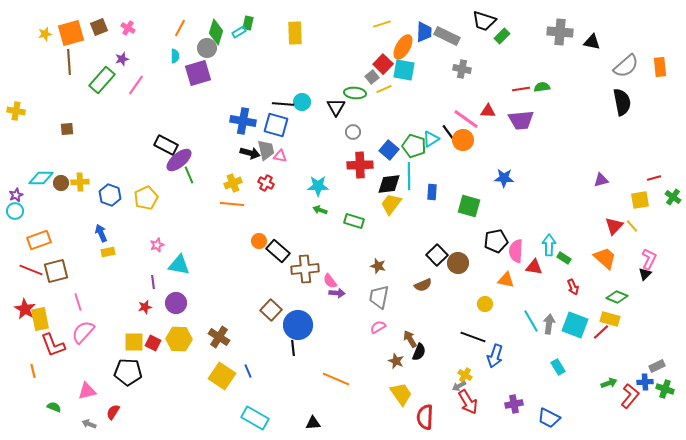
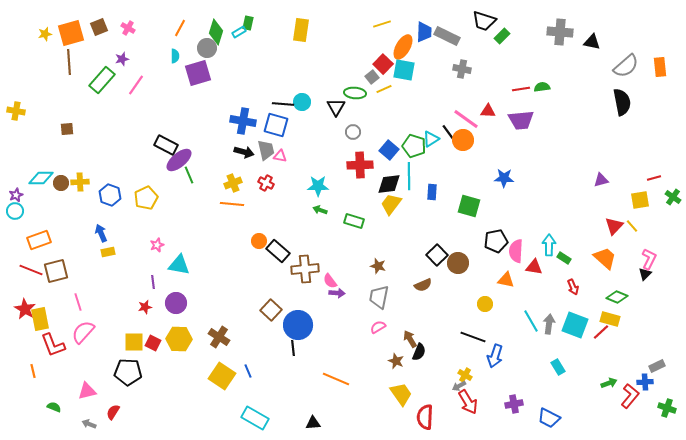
yellow rectangle at (295, 33): moved 6 px right, 3 px up; rotated 10 degrees clockwise
black arrow at (250, 153): moved 6 px left, 1 px up
green cross at (665, 389): moved 2 px right, 19 px down
